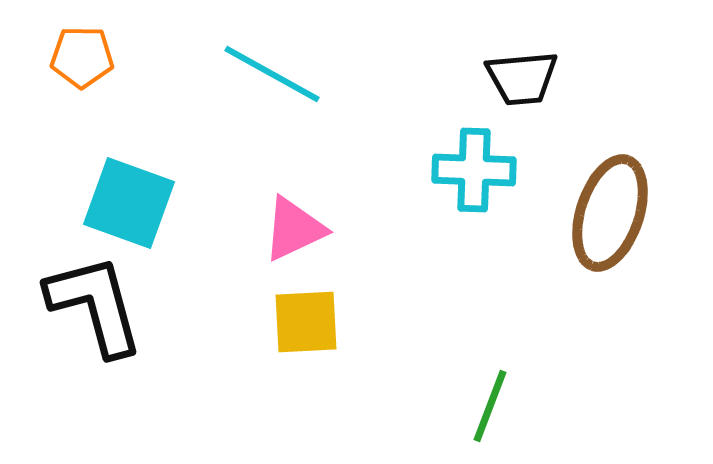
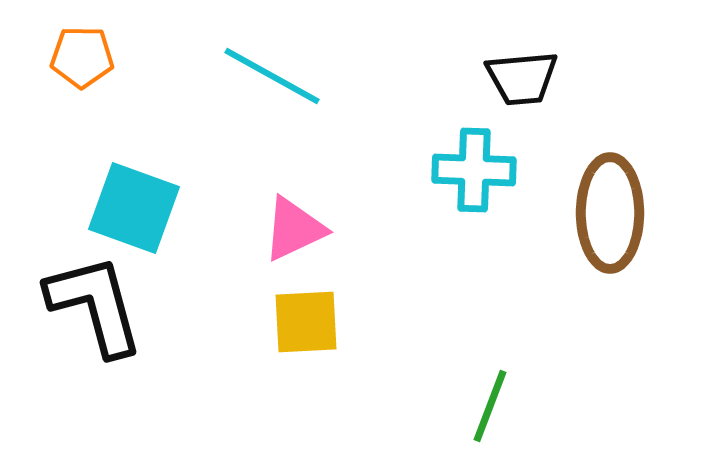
cyan line: moved 2 px down
cyan square: moved 5 px right, 5 px down
brown ellipse: rotated 18 degrees counterclockwise
